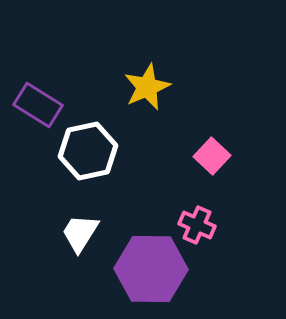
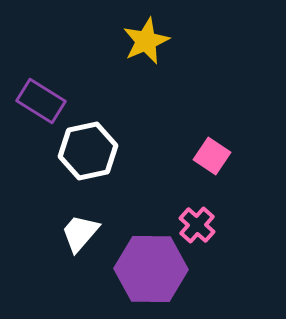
yellow star: moved 1 px left, 46 px up
purple rectangle: moved 3 px right, 4 px up
pink square: rotated 9 degrees counterclockwise
pink cross: rotated 18 degrees clockwise
white trapezoid: rotated 9 degrees clockwise
